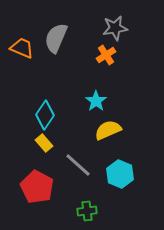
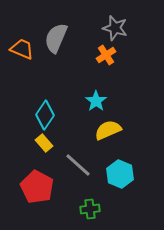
gray star: rotated 25 degrees clockwise
orange trapezoid: moved 1 px down
green cross: moved 3 px right, 2 px up
